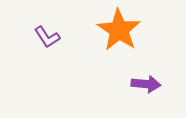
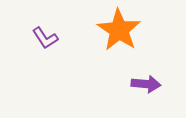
purple L-shape: moved 2 px left, 1 px down
